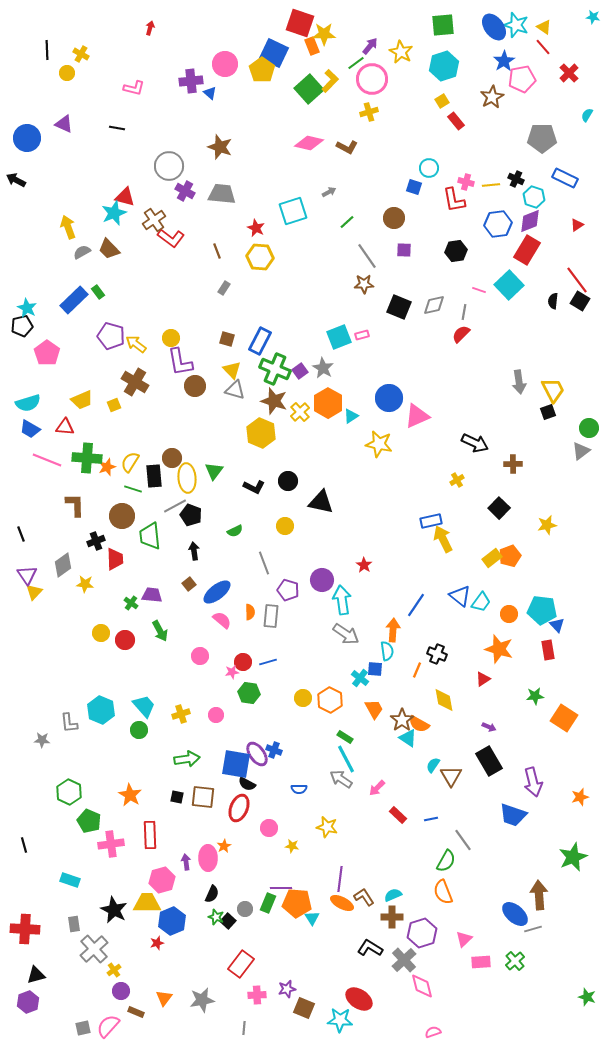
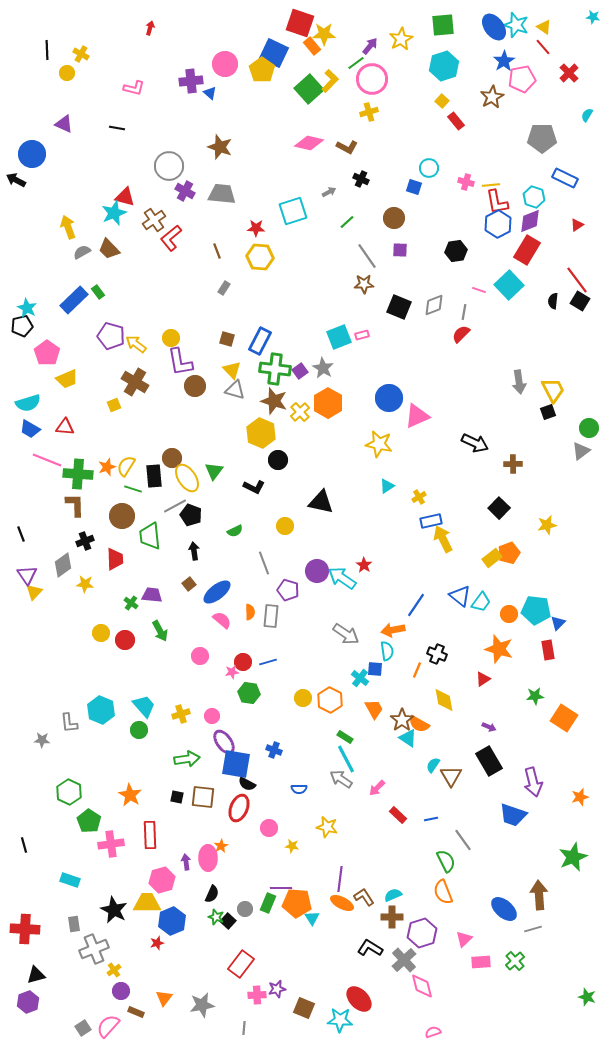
orange rectangle at (312, 46): rotated 18 degrees counterclockwise
yellow star at (401, 52): moved 13 px up; rotated 15 degrees clockwise
yellow square at (442, 101): rotated 16 degrees counterclockwise
blue circle at (27, 138): moved 5 px right, 16 px down
black cross at (516, 179): moved 155 px left
red L-shape at (454, 200): moved 43 px right, 2 px down
blue hexagon at (498, 224): rotated 20 degrees counterclockwise
red star at (256, 228): rotated 24 degrees counterclockwise
red L-shape at (171, 238): rotated 104 degrees clockwise
purple square at (404, 250): moved 4 px left
gray diamond at (434, 305): rotated 10 degrees counterclockwise
green cross at (275, 369): rotated 16 degrees counterclockwise
yellow trapezoid at (82, 400): moved 15 px left, 21 px up
cyan triangle at (351, 416): moved 36 px right, 70 px down
green cross at (87, 458): moved 9 px left, 16 px down
yellow semicircle at (130, 462): moved 4 px left, 4 px down
yellow ellipse at (187, 478): rotated 28 degrees counterclockwise
yellow cross at (457, 480): moved 38 px left, 17 px down
black circle at (288, 481): moved 10 px left, 21 px up
black cross at (96, 541): moved 11 px left
orange pentagon at (510, 556): moved 1 px left, 3 px up
purple circle at (322, 580): moved 5 px left, 9 px up
cyan arrow at (342, 600): moved 22 px up; rotated 48 degrees counterclockwise
cyan pentagon at (542, 610): moved 6 px left
blue triangle at (557, 625): moved 1 px right, 2 px up; rotated 28 degrees clockwise
orange arrow at (393, 630): rotated 105 degrees counterclockwise
pink circle at (216, 715): moved 4 px left, 1 px down
purple ellipse at (257, 754): moved 33 px left, 12 px up
green pentagon at (89, 821): rotated 10 degrees clockwise
orange star at (224, 846): moved 3 px left
green semicircle at (446, 861): rotated 55 degrees counterclockwise
blue ellipse at (515, 914): moved 11 px left, 5 px up
gray cross at (94, 949): rotated 20 degrees clockwise
purple star at (287, 989): moved 10 px left
red ellipse at (359, 999): rotated 12 degrees clockwise
gray star at (202, 1000): moved 5 px down
gray square at (83, 1028): rotated 21 degrees counterclockwise
